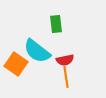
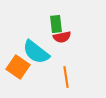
cyan semicircle: moved 1 px left, 1 px down
red semicircle: moved 3 px left, 23 px up
orange square: moved 2 px right, 3 px down
